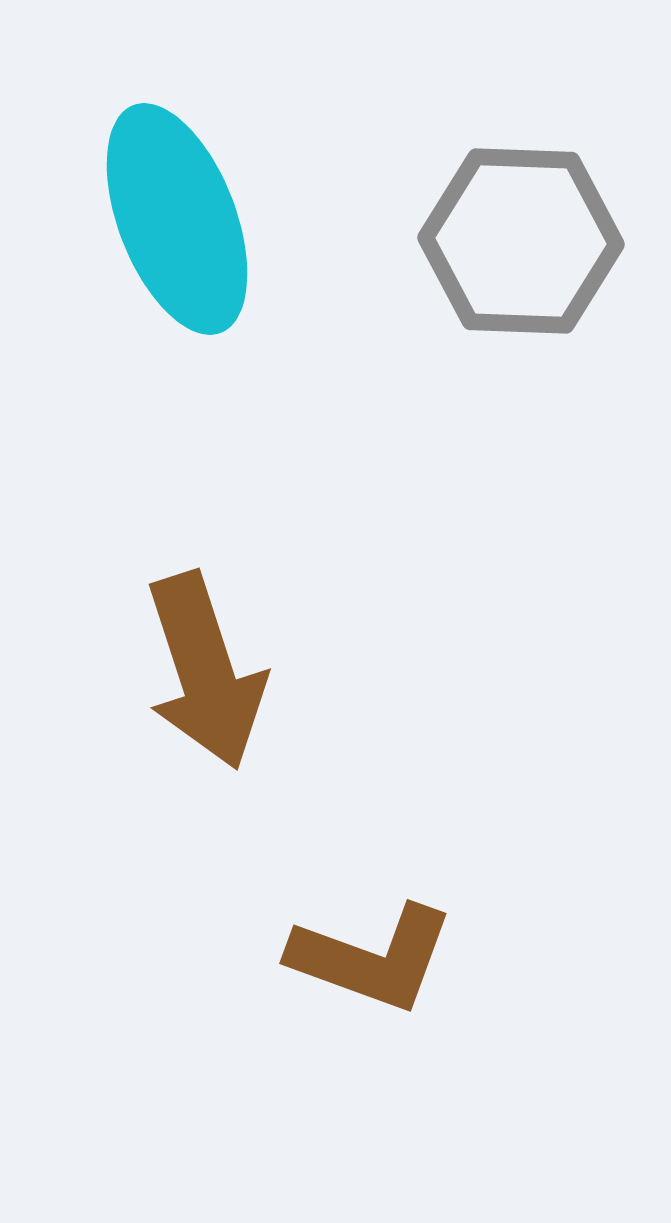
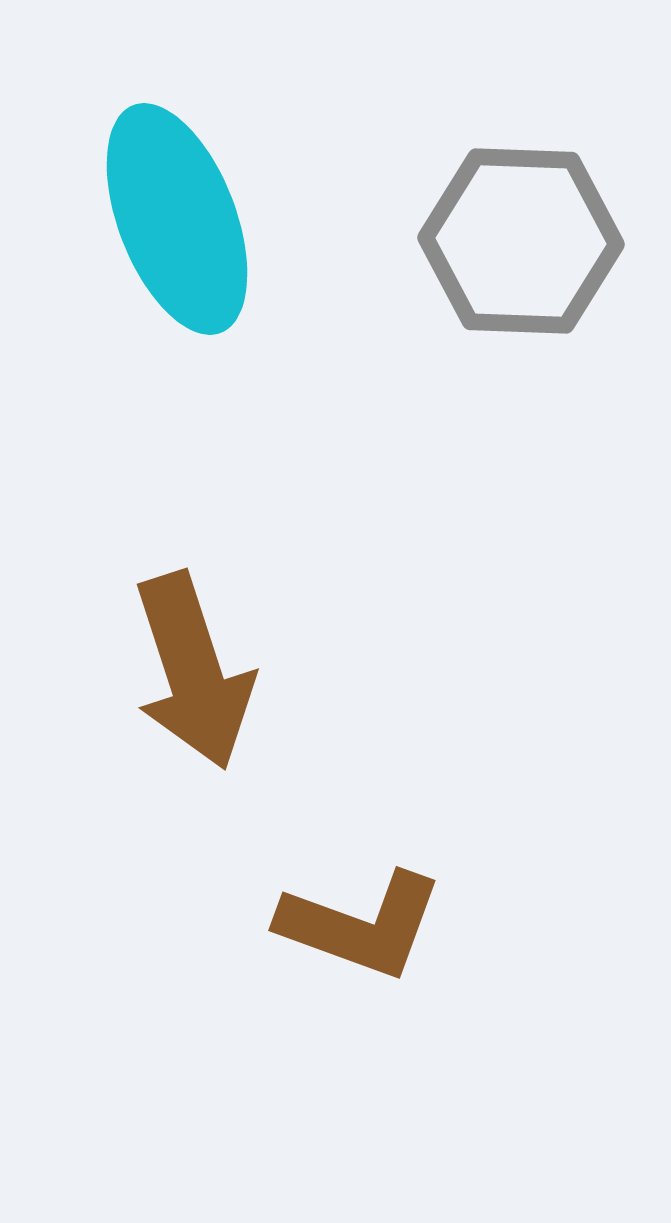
brown arrow: moved 12 px left
brown L-shape: moved 11 px left, 33 px up
